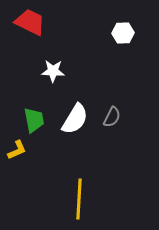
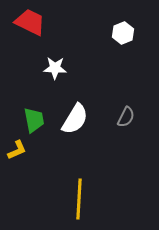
white hexagon: rotated 20 degrees counterclockwise
white star: moved 2 px right, 3 px up
gray semicircle: moved 14 px right
